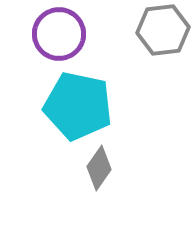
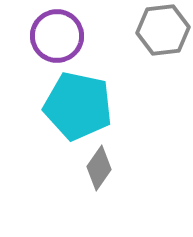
purple circle: moved 2 px left, 2 px down
